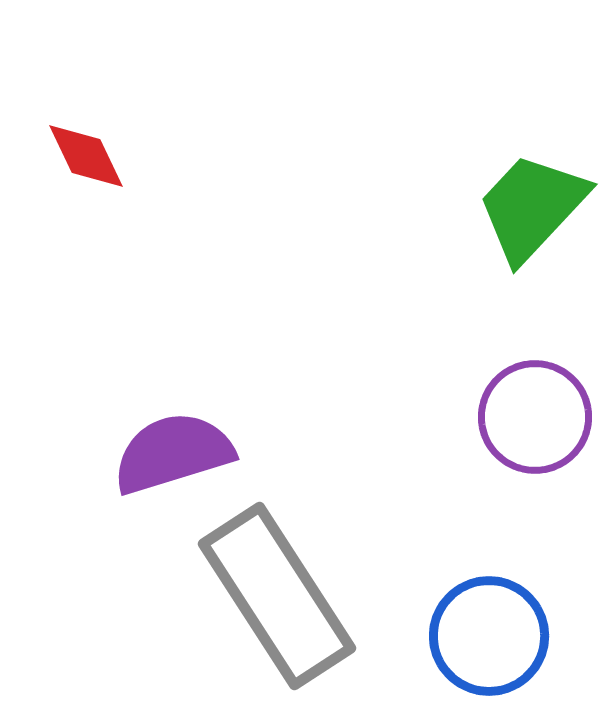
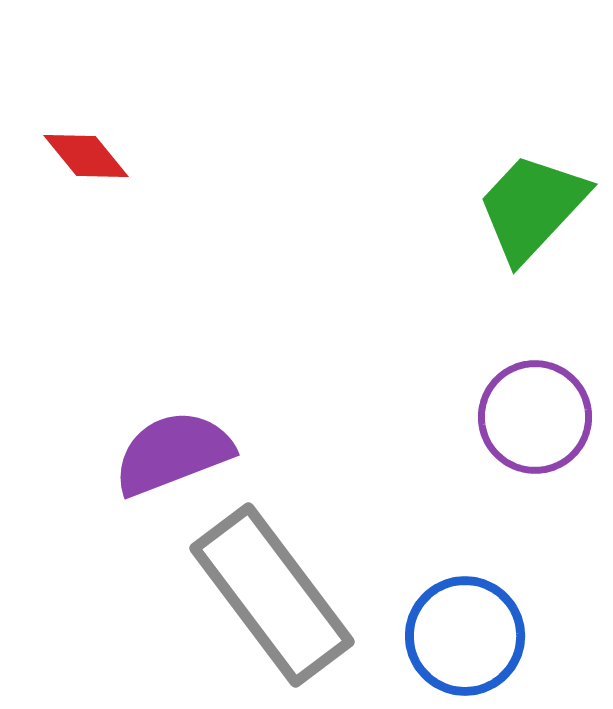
red diamond: rotated 14 degrees counterclockwise
purple semicircle: rotated 4 degrees counterclockwise
gray rectangle: moved 5 px left, 1 px up; rotated 4 degrees counterclockwise
blue circle: moved 24 px left
